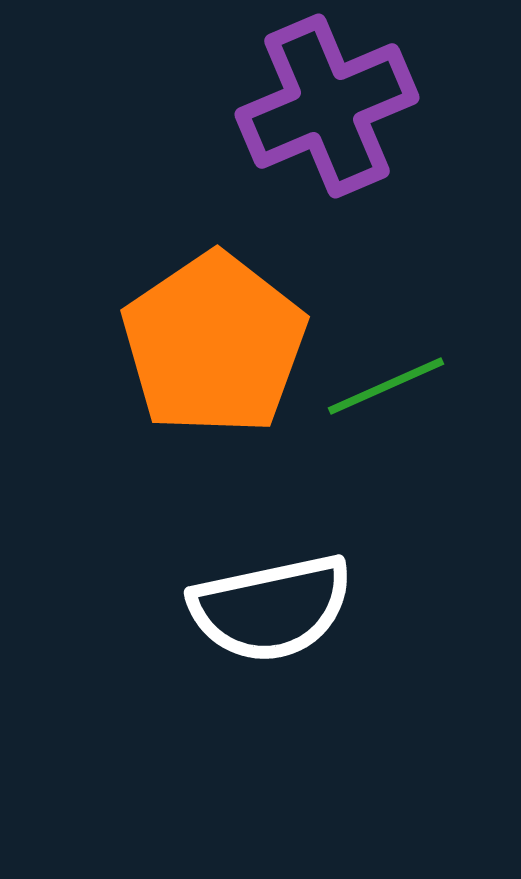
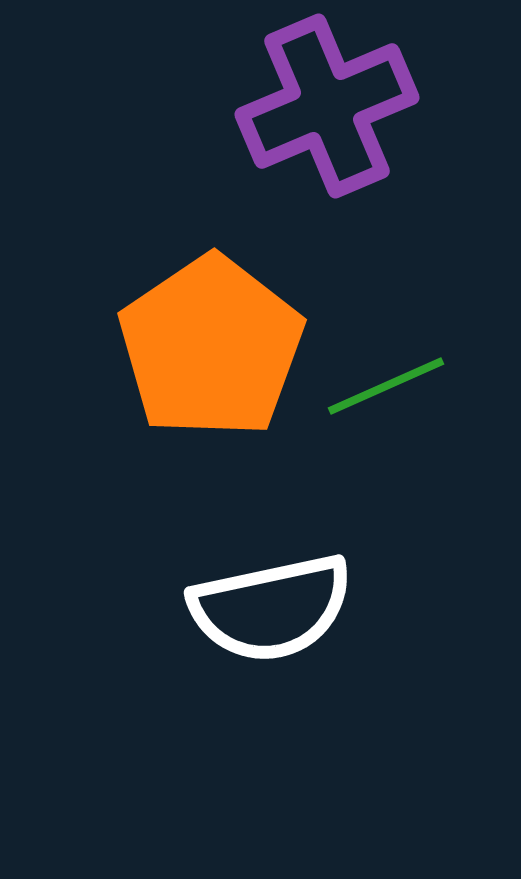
orange pentagon: moved 3 px left, 3 px down
